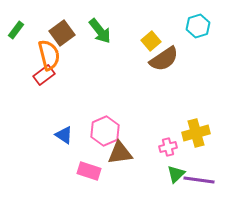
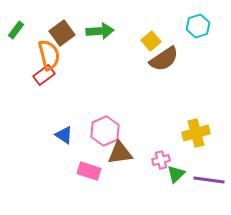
green arrow: rotated 56 degrees counterclockwise
pink cross: moved 7 px left, 13 px down
purple line: moved 10 px right
